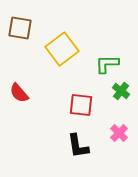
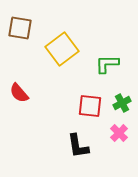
green cross: moved 1 px right, 12 px down; rotated 24 degrees clockwise
red square: moved 9 px right, 1 px down
